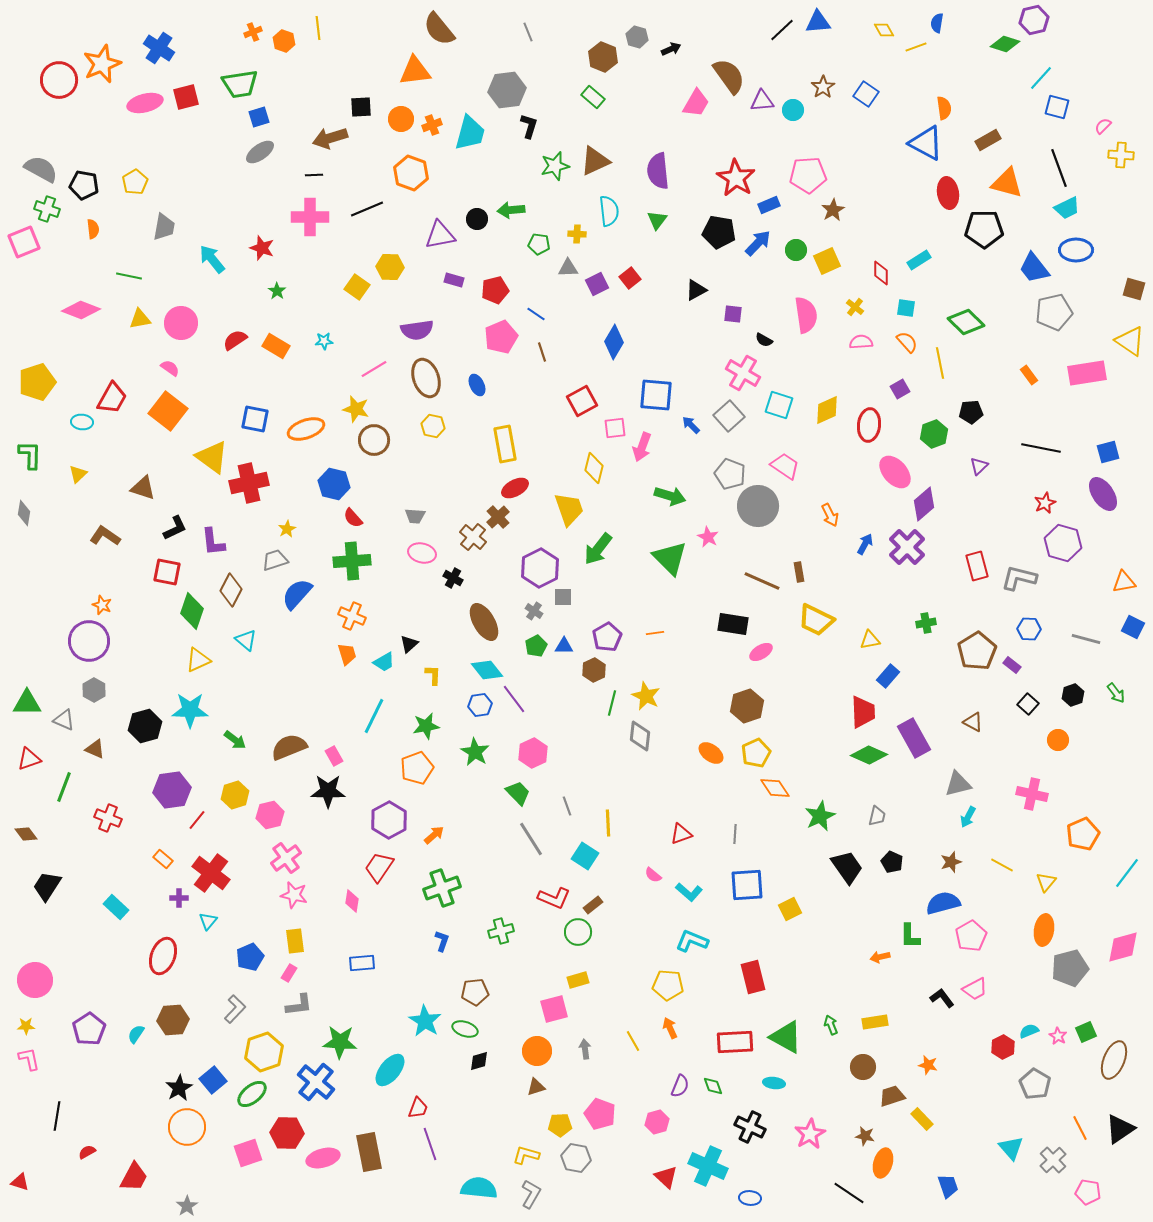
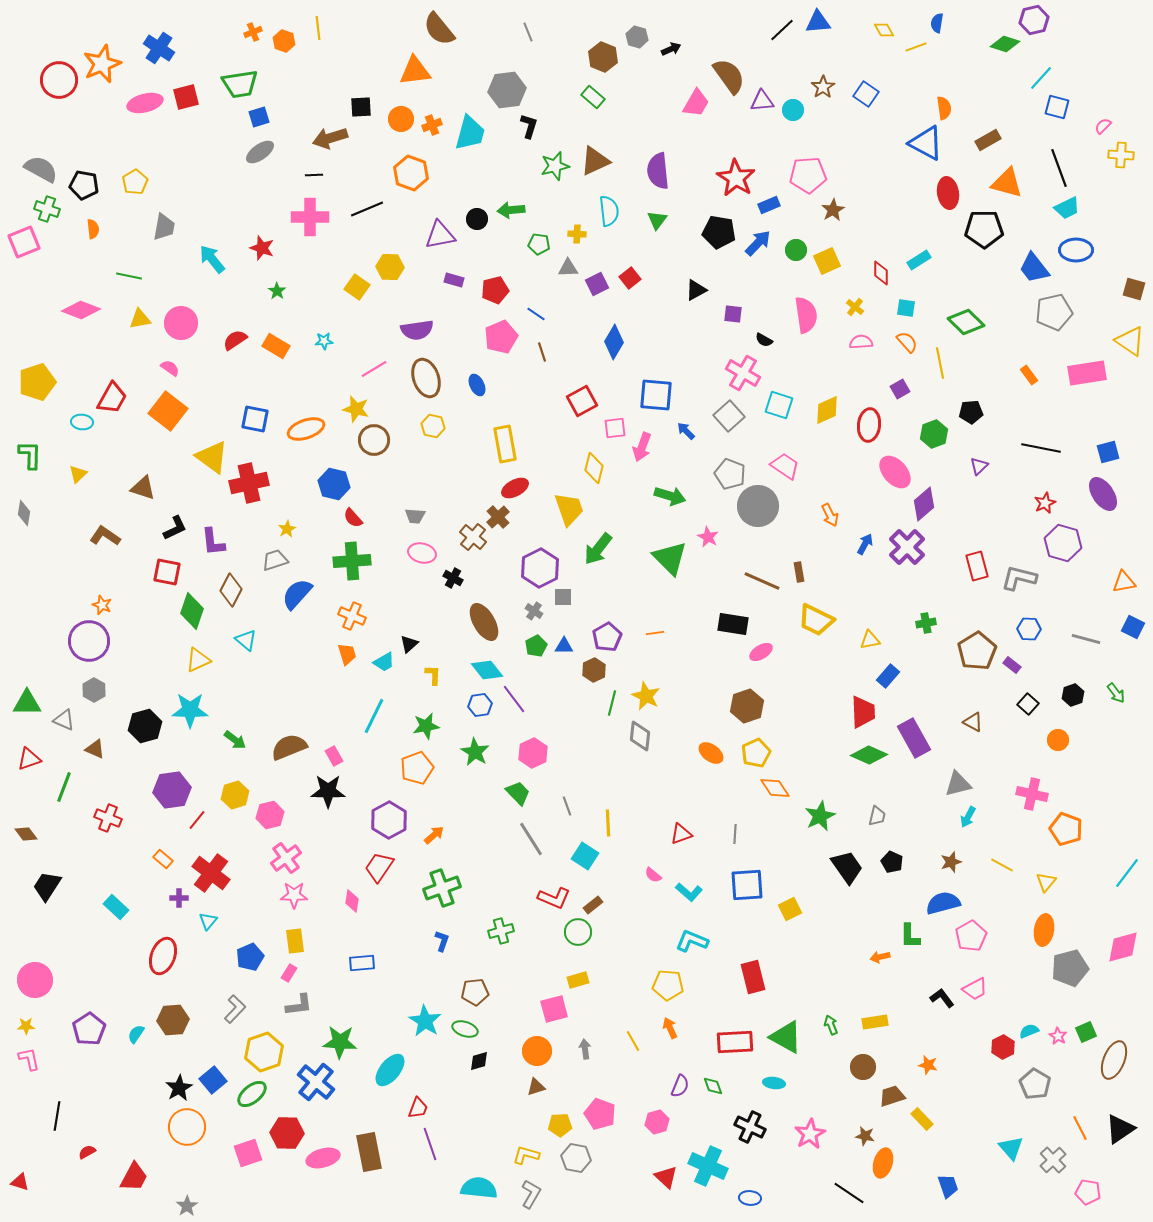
blue arrow at (691, 425): moved 5 px left, 6 px down
orange pentagon at (1083, 834): moved 17 px left, 5 px up; rotated 28 degrees counterclockwise
pink star at (294, 895): rotated 12 degrees counterclockwise
